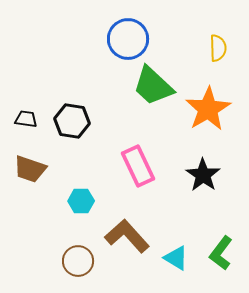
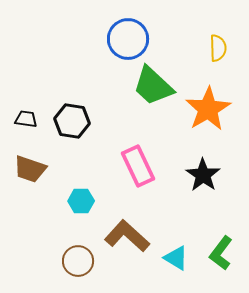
brown L-shape: rotated 6 degrees counterclockwise
